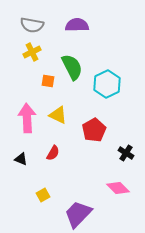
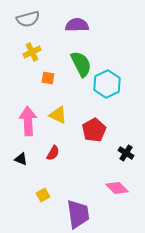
gray semicircle: moved 4 px left, 6 px up; rotated 25 degrees counterclockwise
green semicircle: moved 9 px right, 3 px up
orange square: moved 3 px up
pink arrow: moved 1 px right, 3 px down
pink diamond: moved 1 px left
purple trapezoid: rotated 128 degrees clockwise
